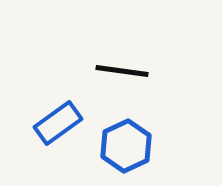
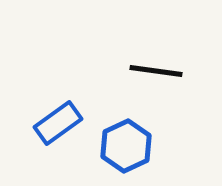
black line: moved 34 px right
